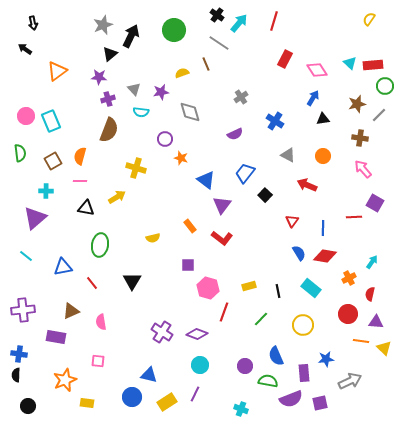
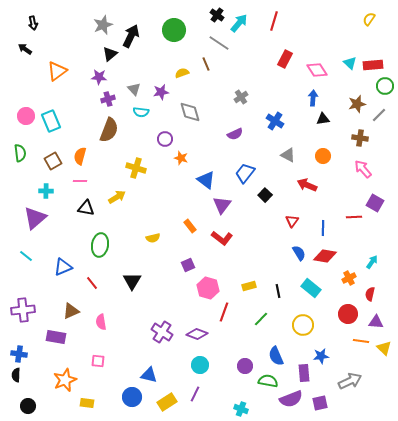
blue arrow at (313, 98): rotated 28 degrees counterclockwise
purple square at (188, 265): rotated 24 degrees counterclockwise
blue triangle at (63, 267): rotated 12 degrees counterclockwise
blue star at (326, 359): moved 5 px left, 3 px up
